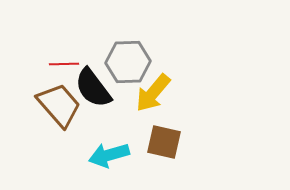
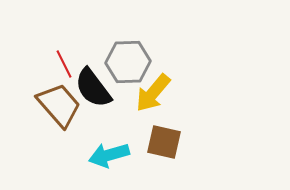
red line: rotated 64 degrees clockwise
